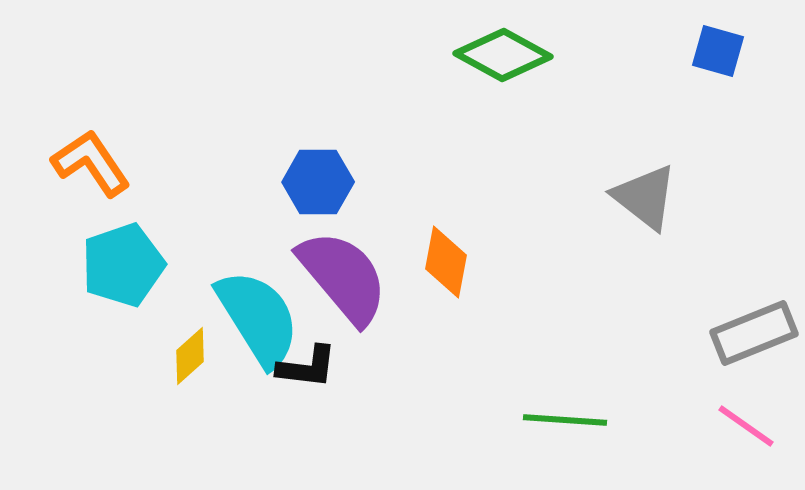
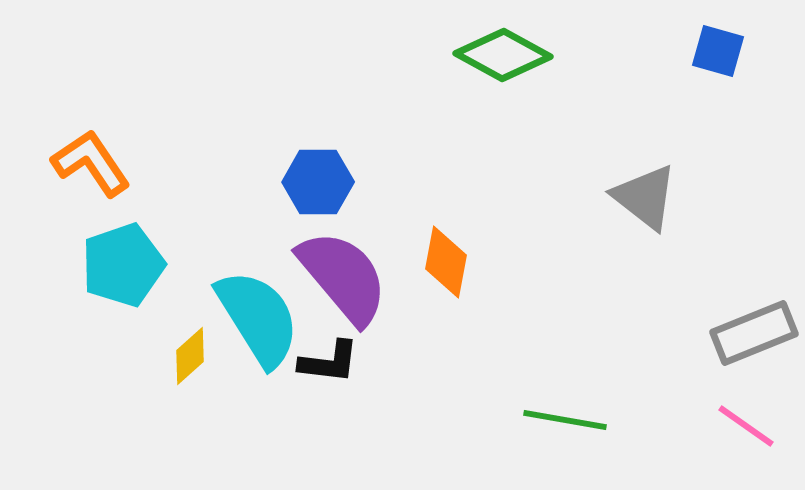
black L-shape: moved 22 px right, 5 px up
green line: rotated 6 degrees clockwise
